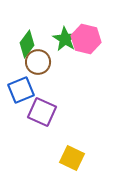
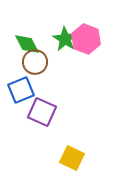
pink hexagon: rotated 8 degrees clockwise
green diamond: rotated 64 degrees counterclockwise
brown circle: moved 3 px left
